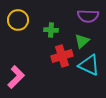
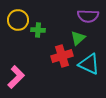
green cross: moved 13 px left
green triangle: moved 4 px left, 3 px up
cyan triangle: moved 1 px up
